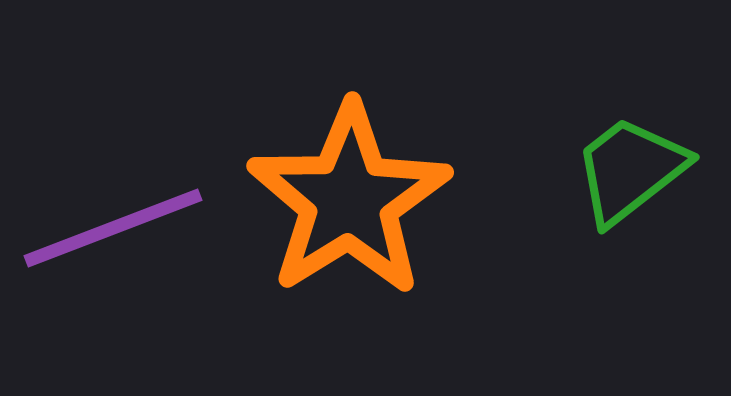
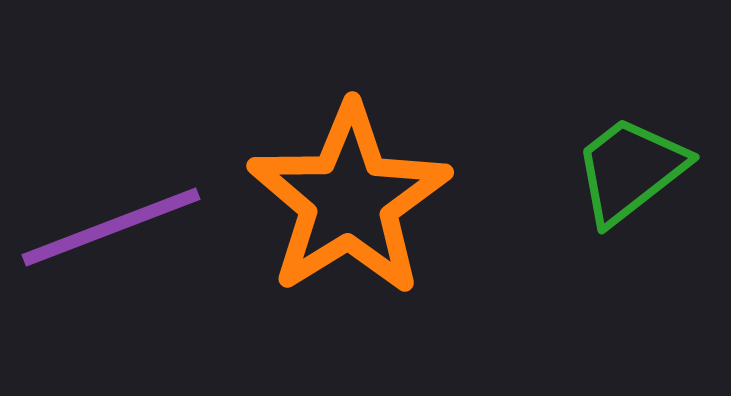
purple line: moved 2 px left, 1 px up
